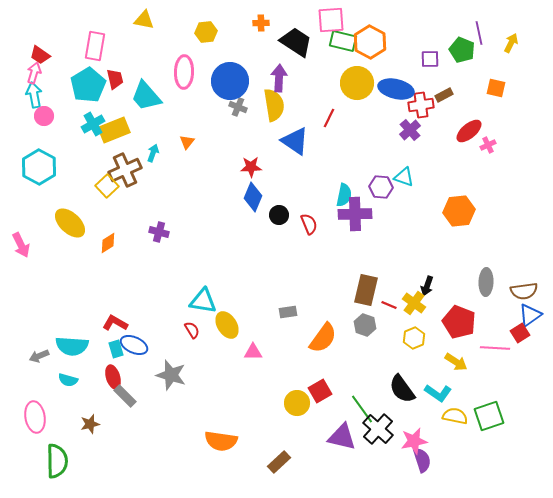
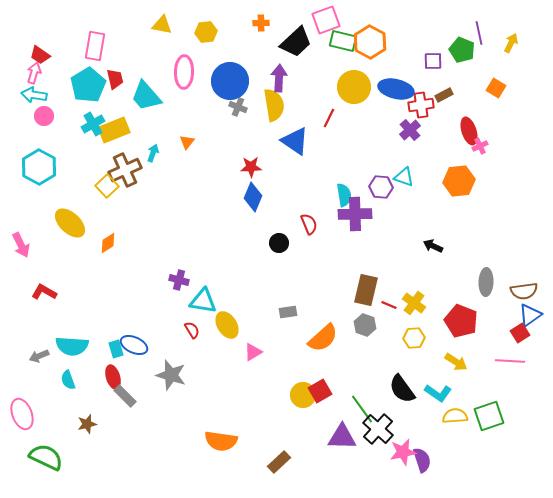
yellow triangle at (144, 20): moved 18 px right, 5 px down
pink square at (331, 20): moved 5 px left; rotated 16 degrees counterclockwise
black trapezoid at (296, 42): rotated 104 degrees clockwise
purple square at (430, 59): moved 3 px right, 2 px down
yellow circle at (357, 83): moved 3 px left, 4 px down
orange square at (496, 88): rotated 18 degrees clockwise
cyan arrow at (34, 95): rotated 70 degrees counterclockwise
red ellipse at (469, 131): rotated 68 degrees counterclockwise
pink cross at (488, 145): moved 8 px left, 1 px down
cyan semicircle at (344, 195): rotated 20 degrees counterclockwise
orange hexagon at (459, 211): moved 30 px up
black circle at (279, 215): moved 28 px down
purple cross at (159, 232): moved 20 px right, 48 px down
black arrow at (427, 286): moved 6 px right, 40 px up; rotated 96 degrees clockwise
red pentagon at (459, 322): moved 2 px right, 1 px up
red L-shape at (115, 323): moved 71 px left, 31 px up
orange semicircle at (323, 338): rotated 12 degrees clockwise
yellow hexagon at (414, 338): rotated 20 degrees clockwise
pink line at (495, 348): moved 15 px right, 13 px down
pink triangle at (253, 352): rotated 30 degrees counterclockwise
cyan semicircle at (68, 380): rotated 54 degrees clockwise
yellow circle at (297, 403): moved 6 px right, 8 px up
yellow semicircle at (455, 416): rotated 15 degrees counterclockwise
pink ellipse at (35, 417): moved 13 px left, 3 px up; rotated 12 degrees counterclockwise
brown star at (90, 424): moved 3 px left
purple triangle at (342, 437): rotated 12 degrees counterclockwise
pink star at (414, 441): moved 11 px left, 11 px down
green semicircle at (57, 461): moved 11 px left, 4 px up; rotated 64 degrees counterclockwise
